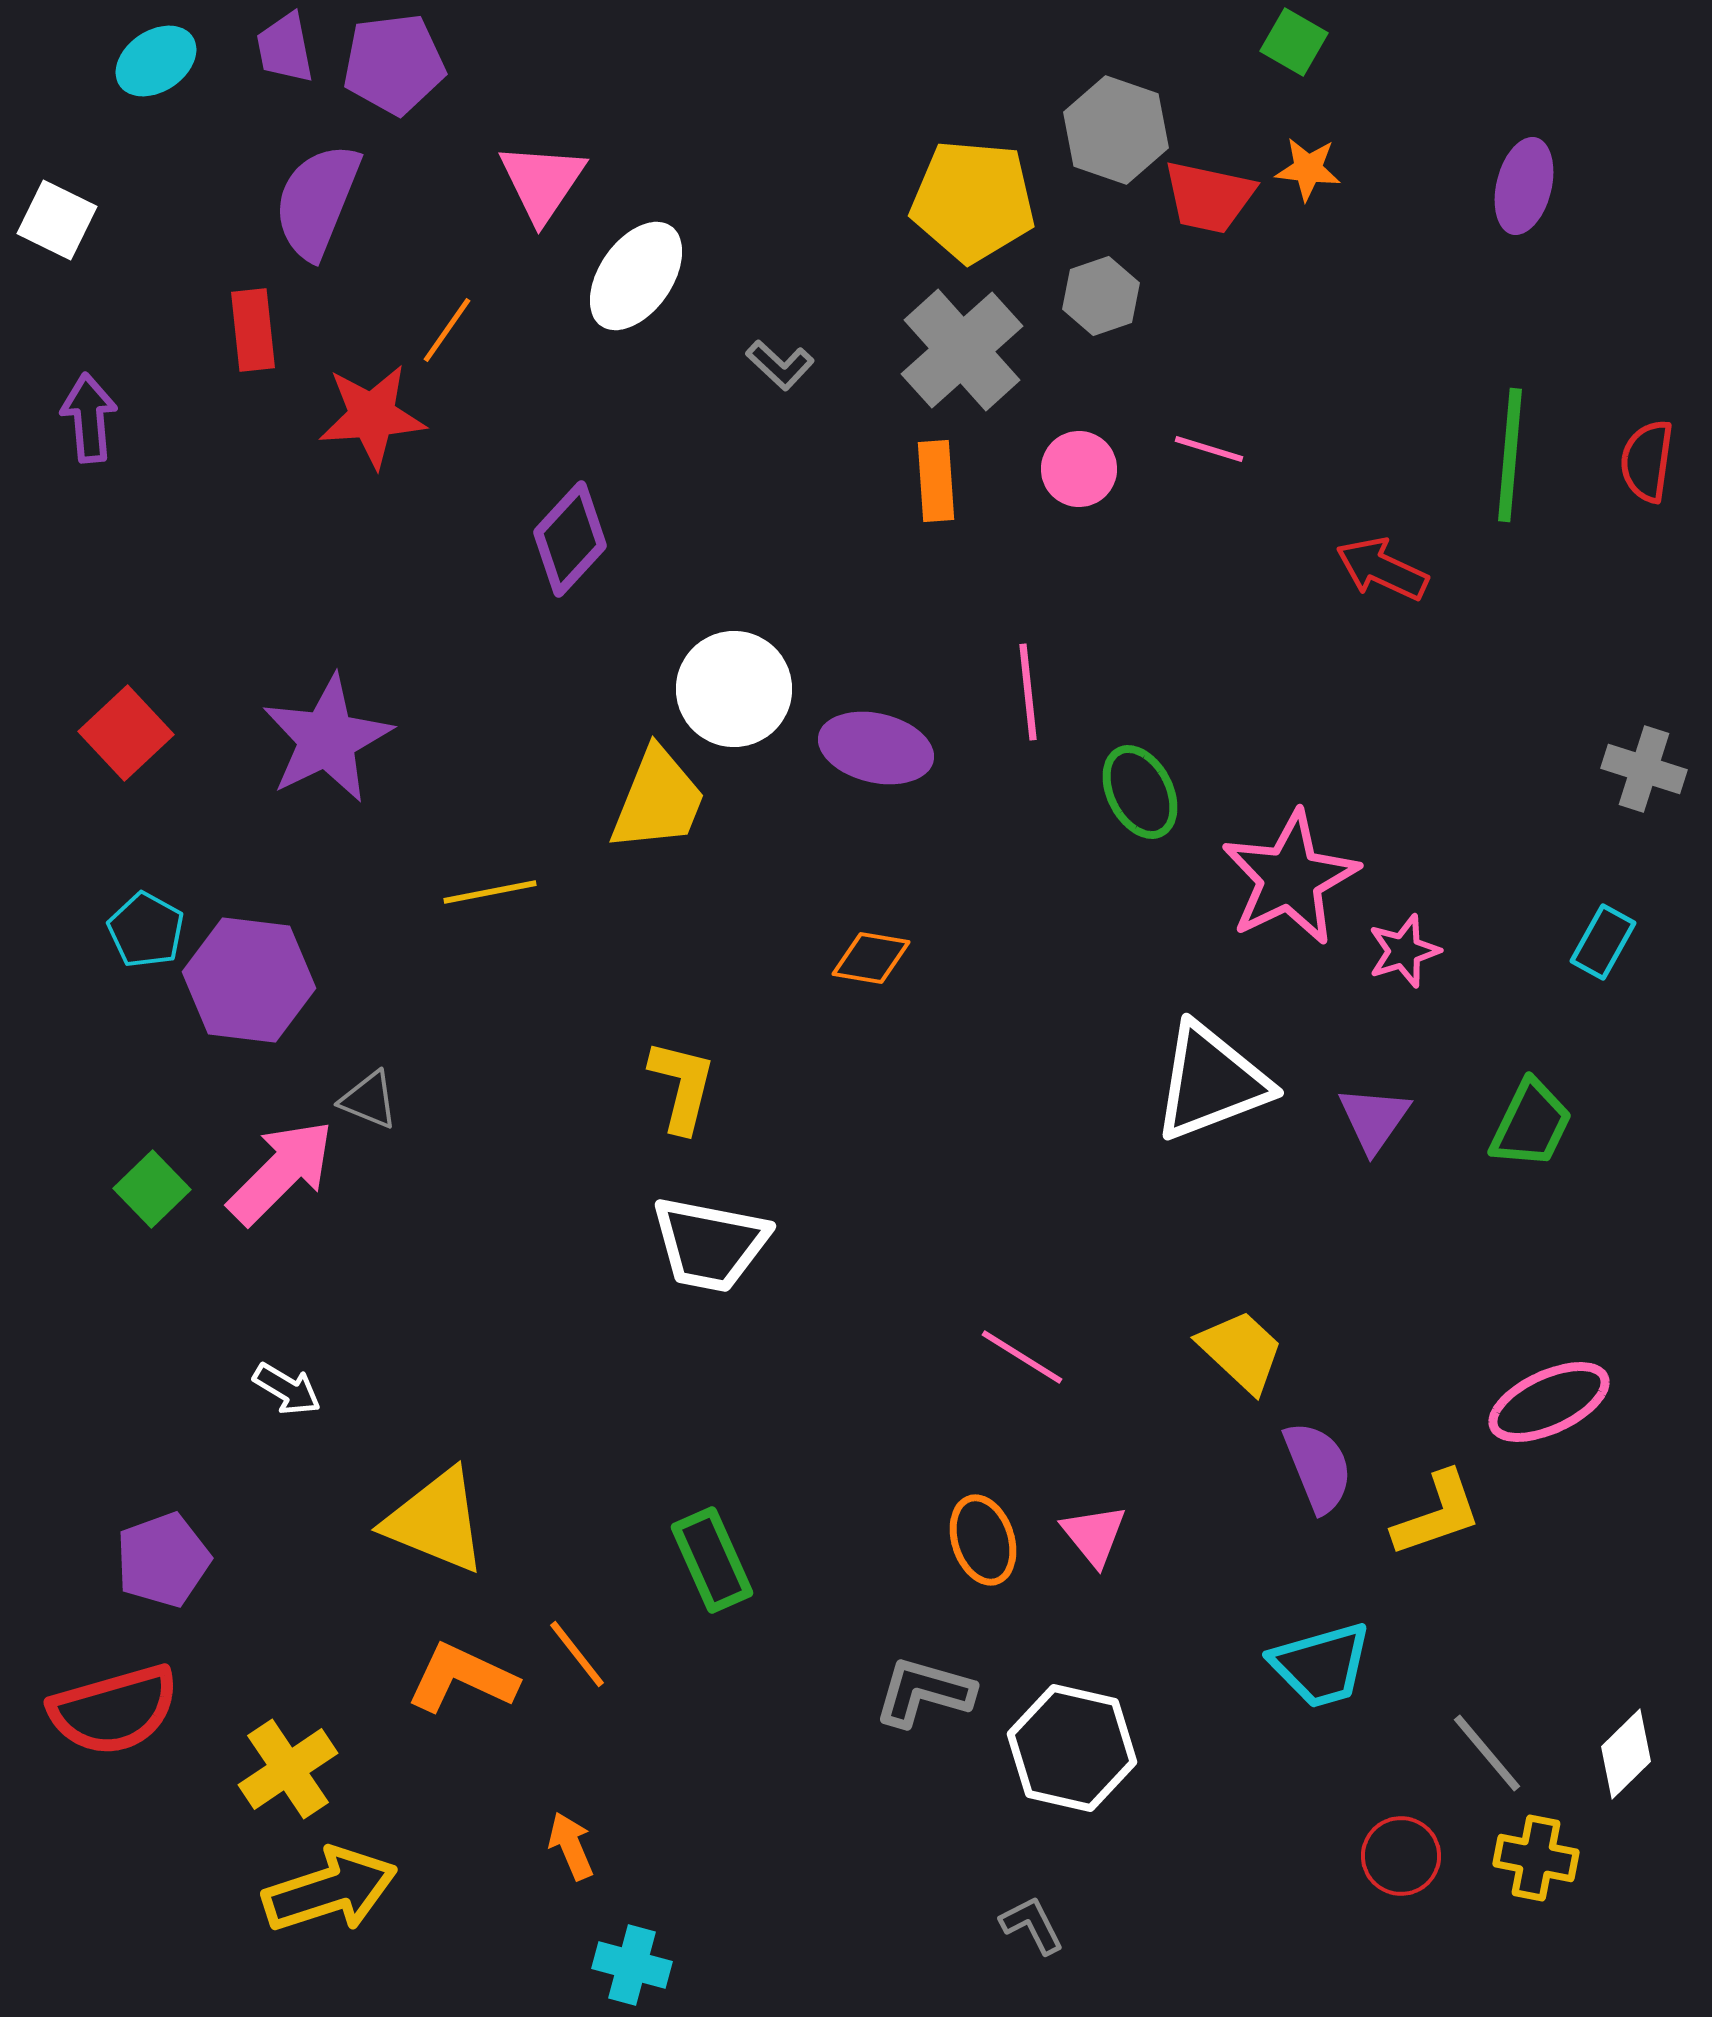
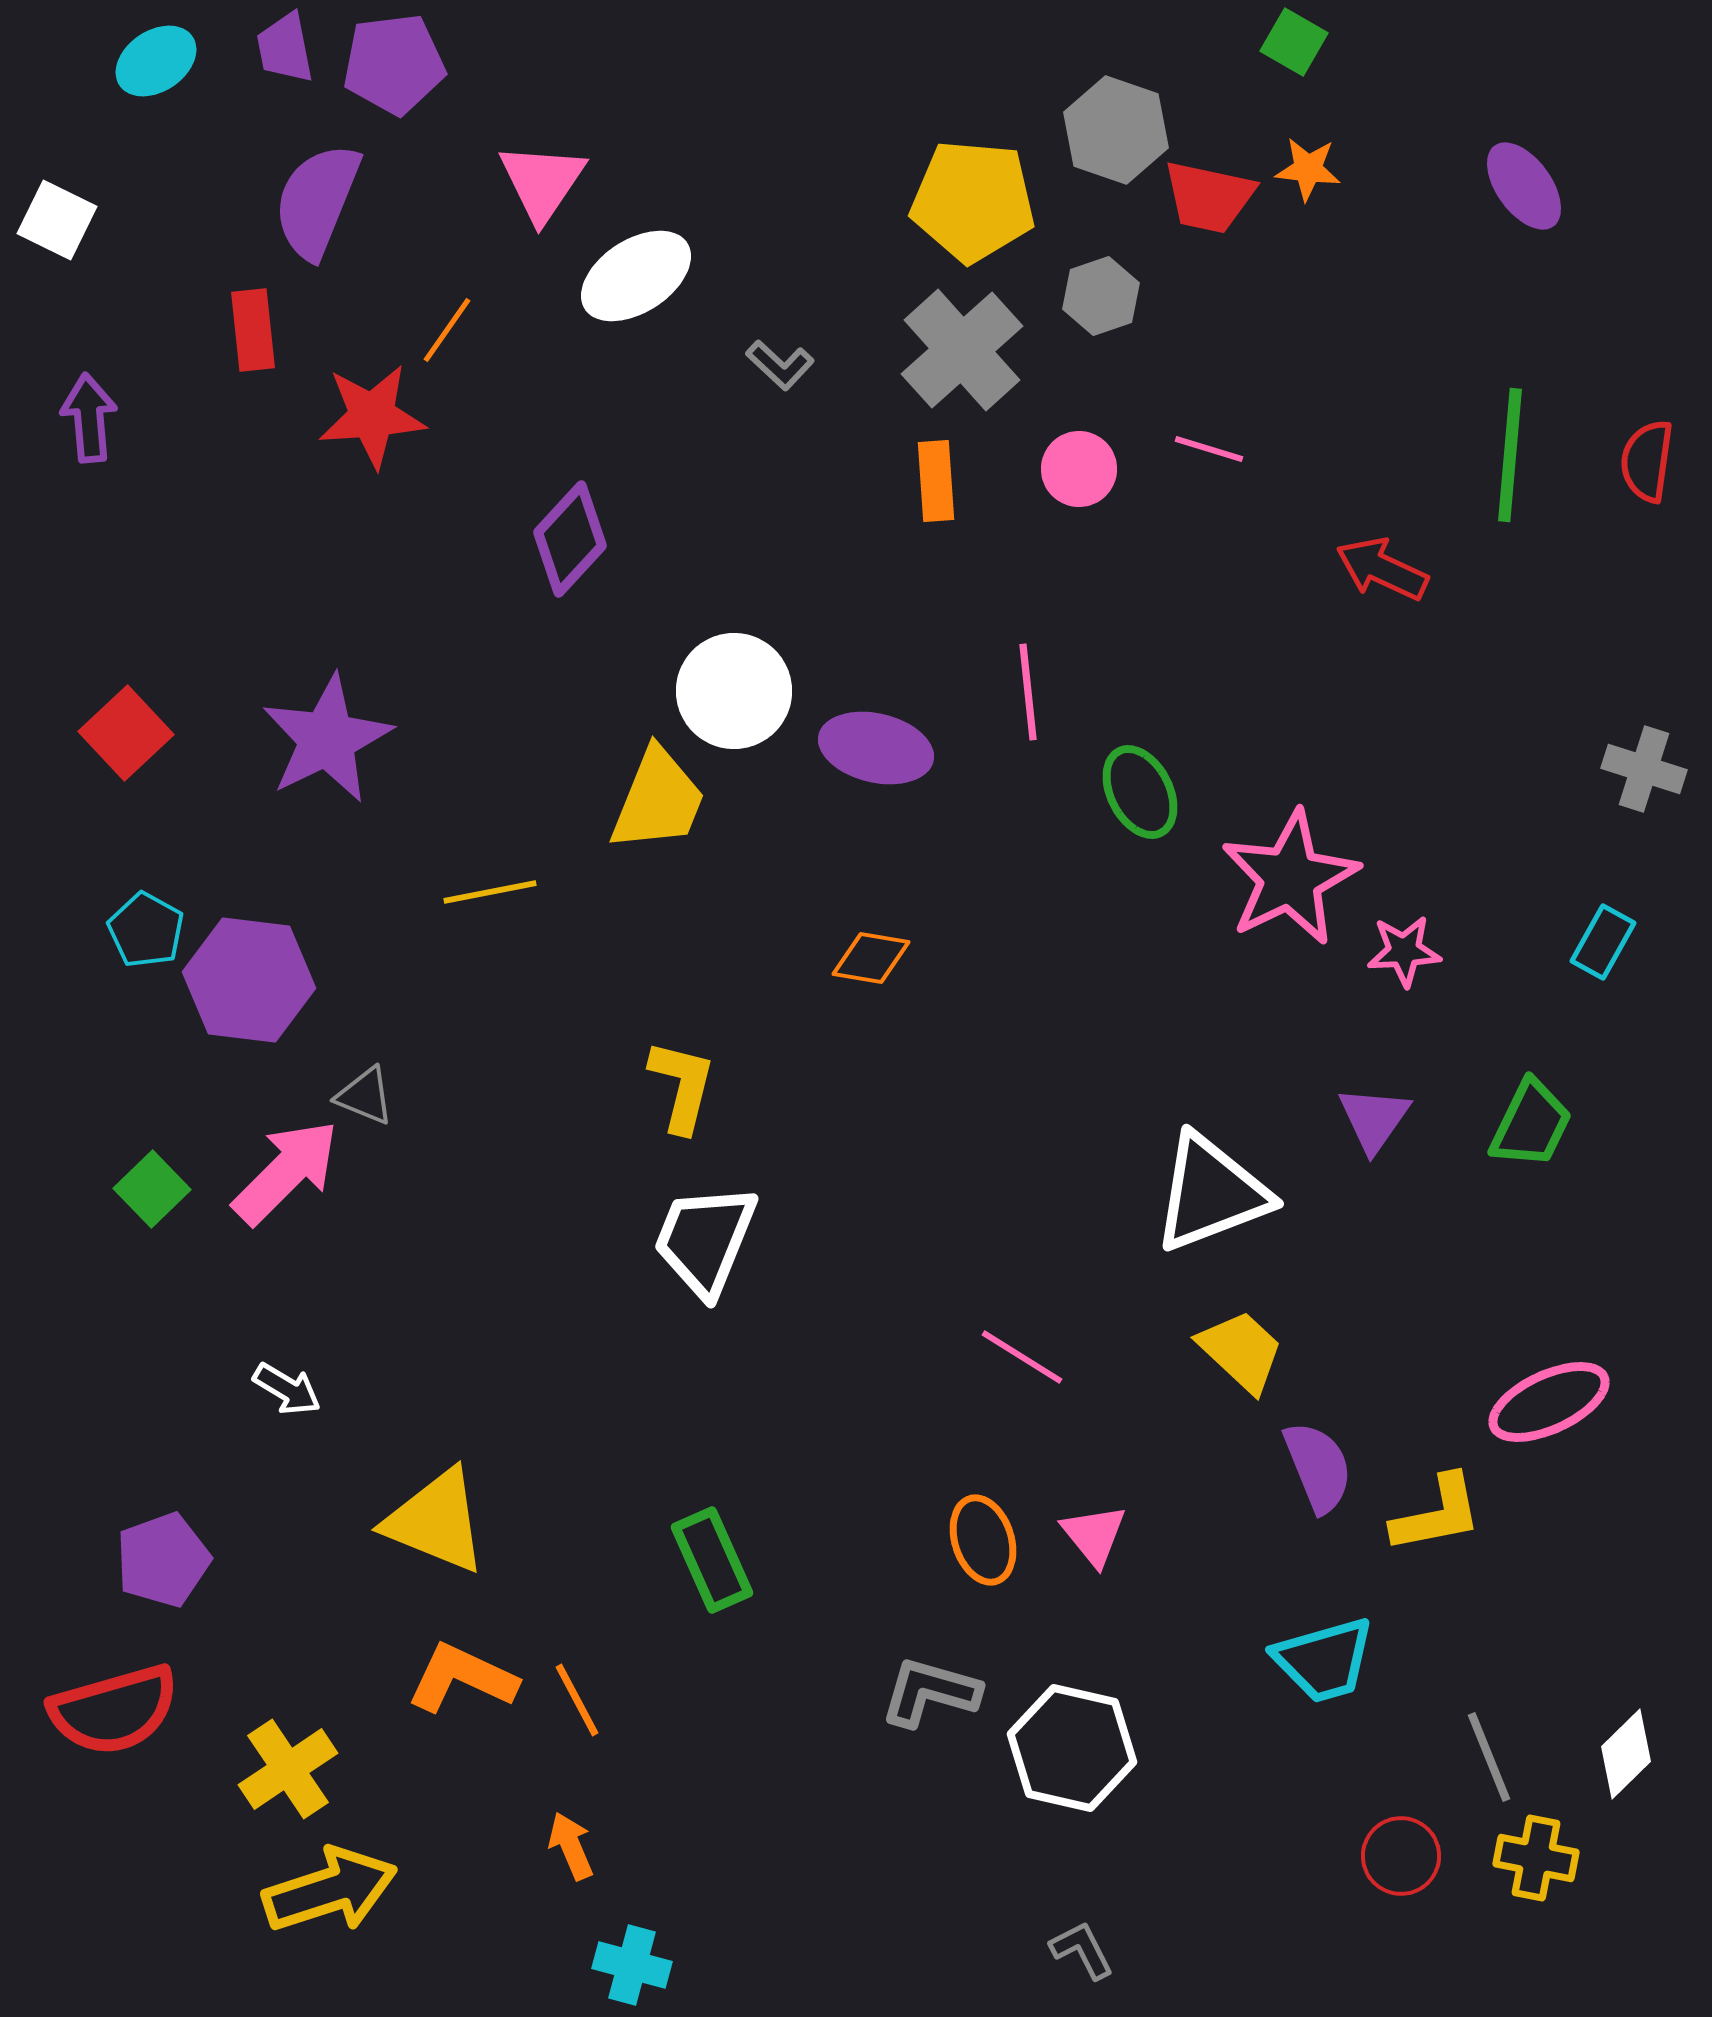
purple ellipse at (1524, 186): rotated 50 degrees counterclockwise
white ellipse at (636, 276): rotated 22 degrees clockwise
white circle at (734, 689): moved 2 px down
pink star at (1404, 951): rotated 14 degrees clockwise
white triangle at (1211, 1082): moved 111 px down
gray triangle at (369, 1100): moved 4 px left, 4 px up
pink arrow at (281, 1172): moved 5 px right
white trapezoid at (710, 1244): moved 5 px left, 4 px up; rotated 101 degrees clockwise
yellow L-shape at (1437, 1514): rotated 8 degrees clockwise
orange line at (577, 1654): moved 46 px down; rotated 10 degrees clockwise
cyan trapezoid at (1321, 1665): moved 3 px right, 5 px up
gray L-shape at (924, 1692): moved 6 px right
gray line at (1487, 1753): moved 2 px right, 4 px down; rotated 18 degrees clockwise
gray L-shape at (1032, 1925): moved 50 px right, 25 px down
